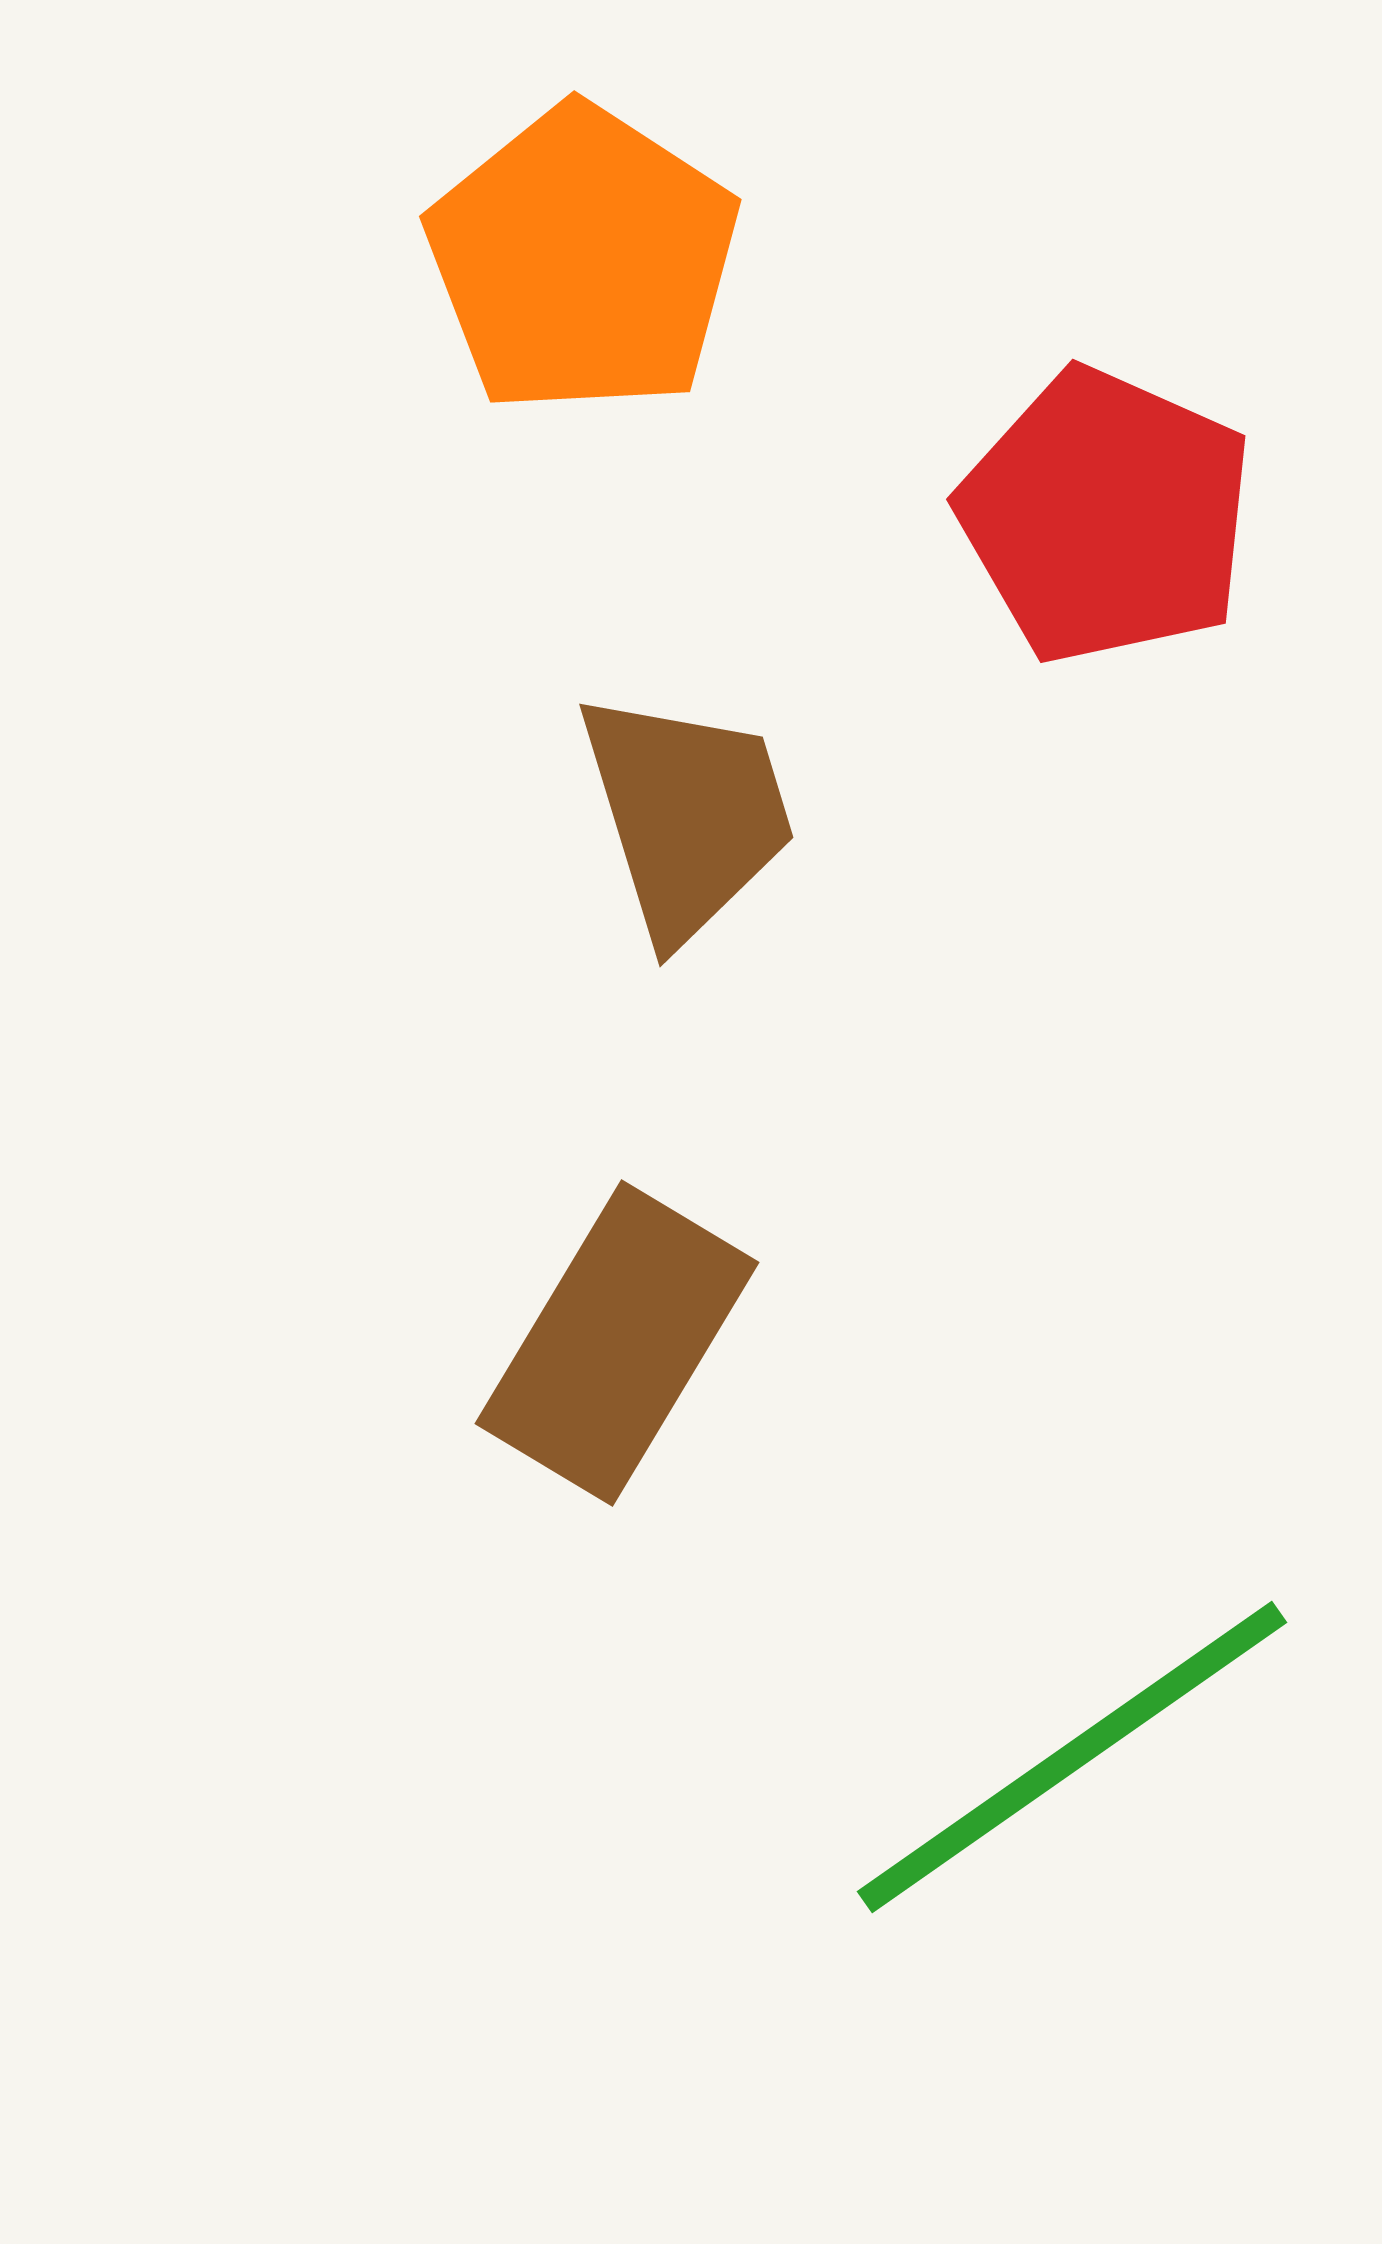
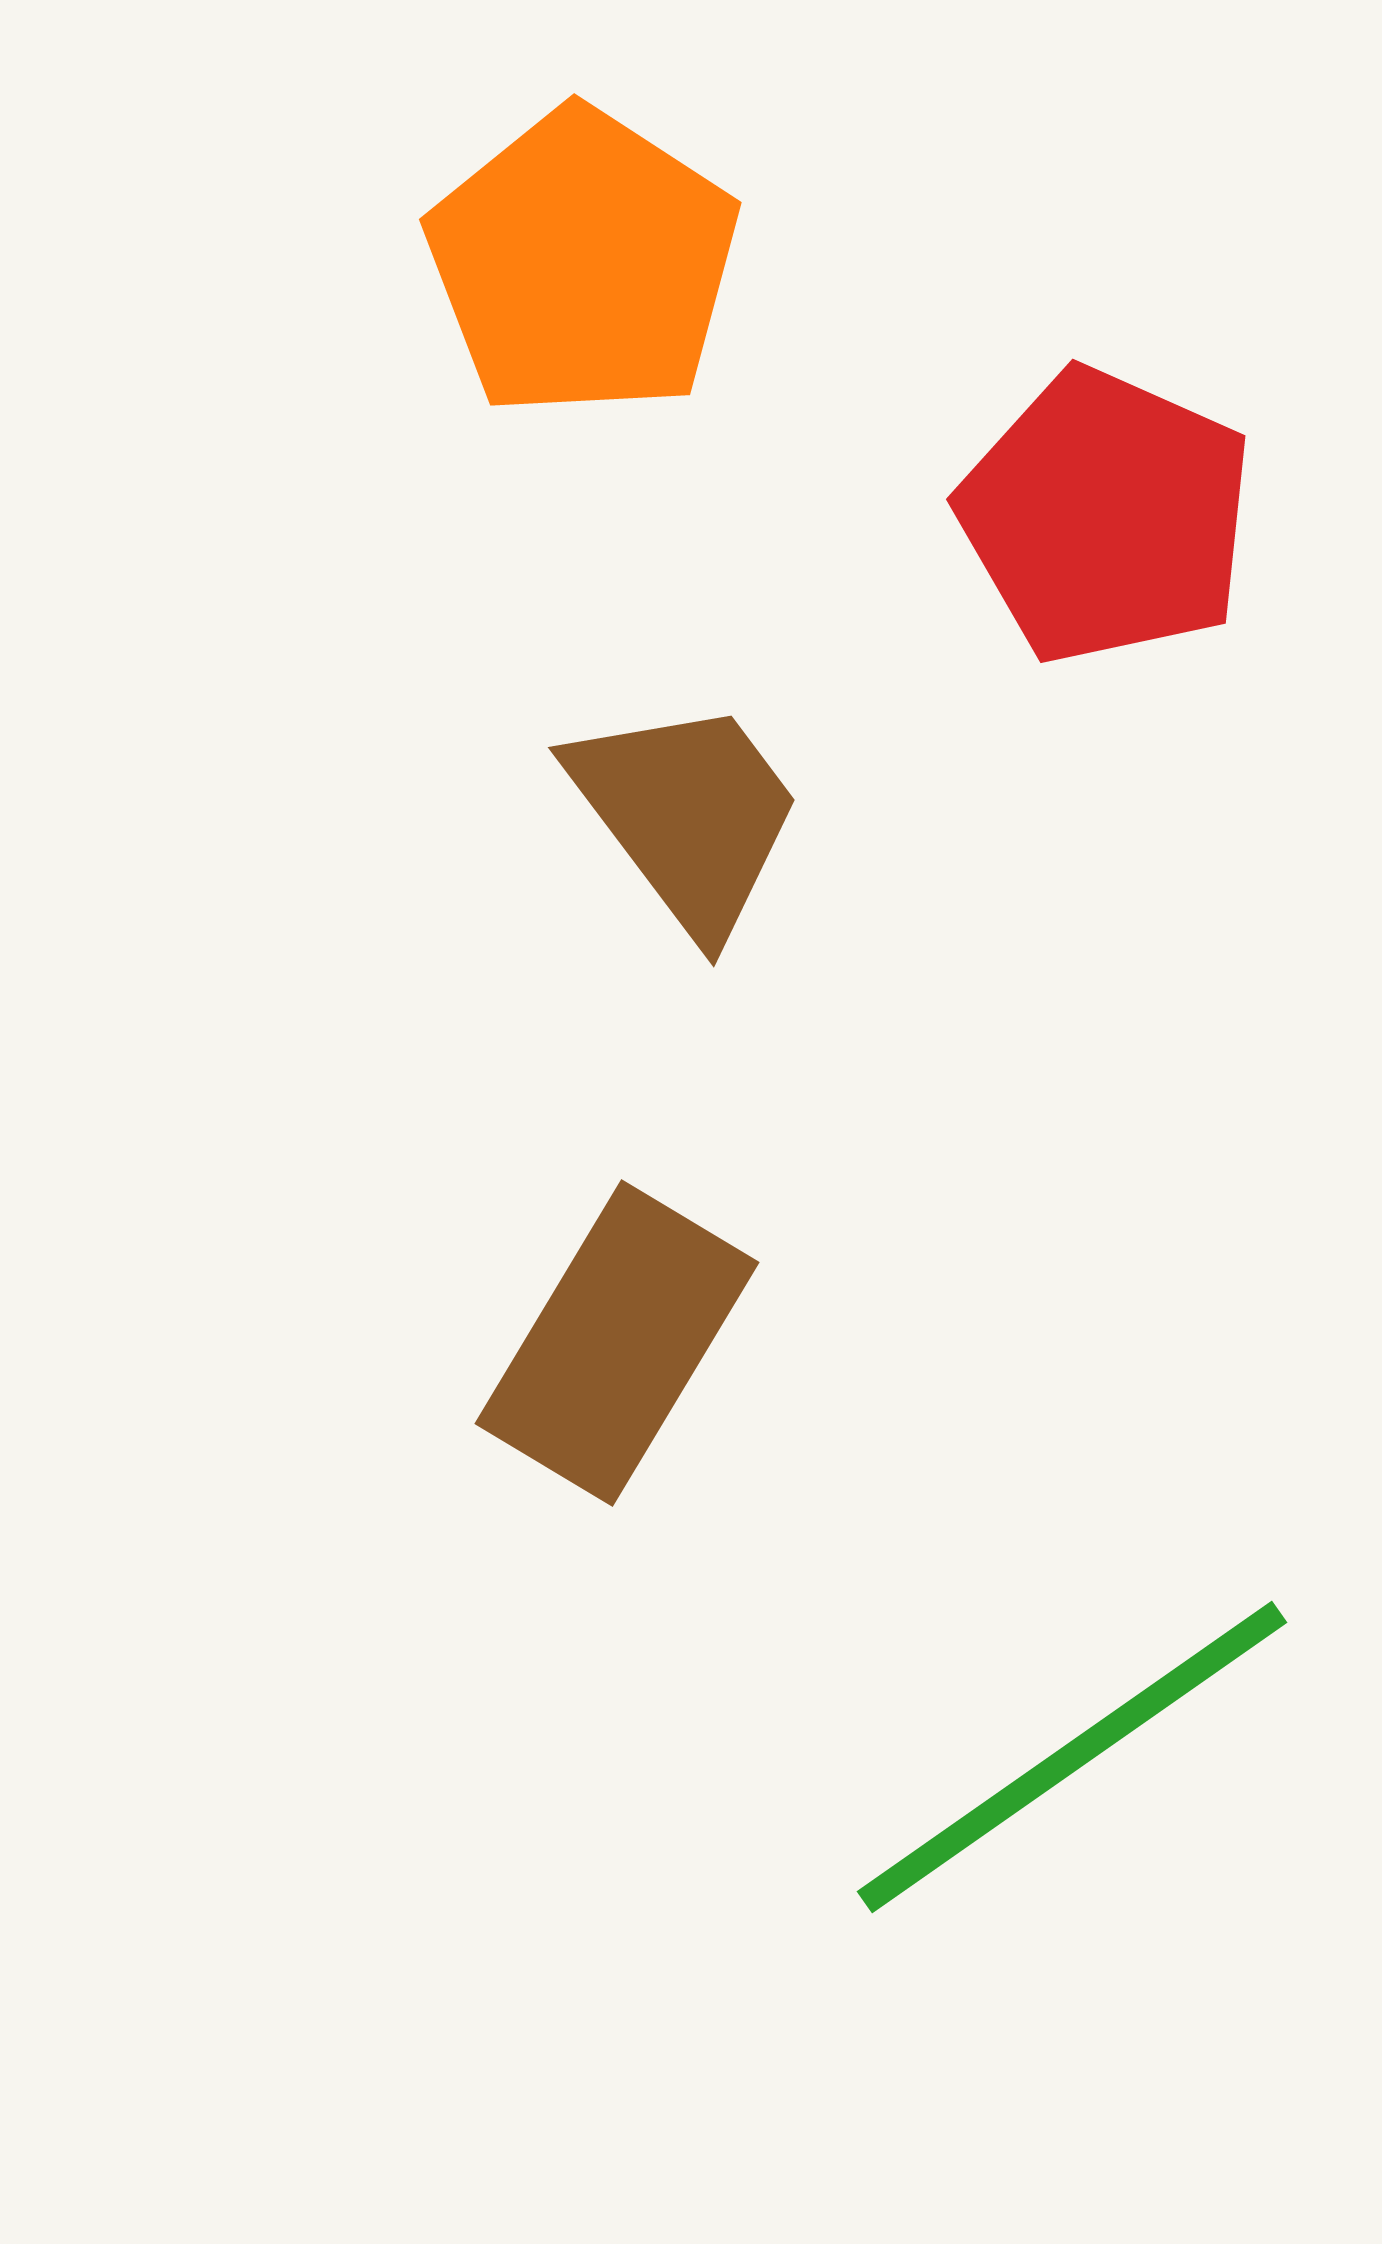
orange pentagon: moved 3 px down
brown trapezoid: rotated 20 degrees counterclockwise
